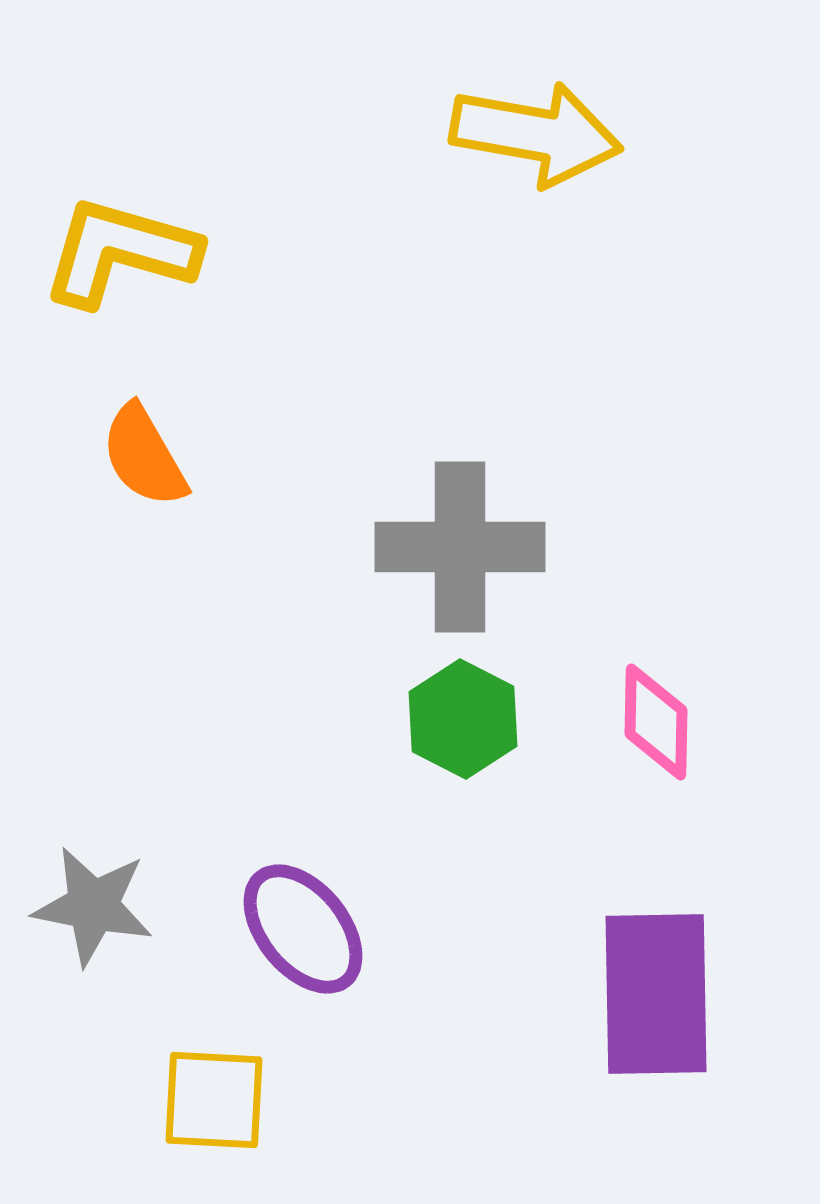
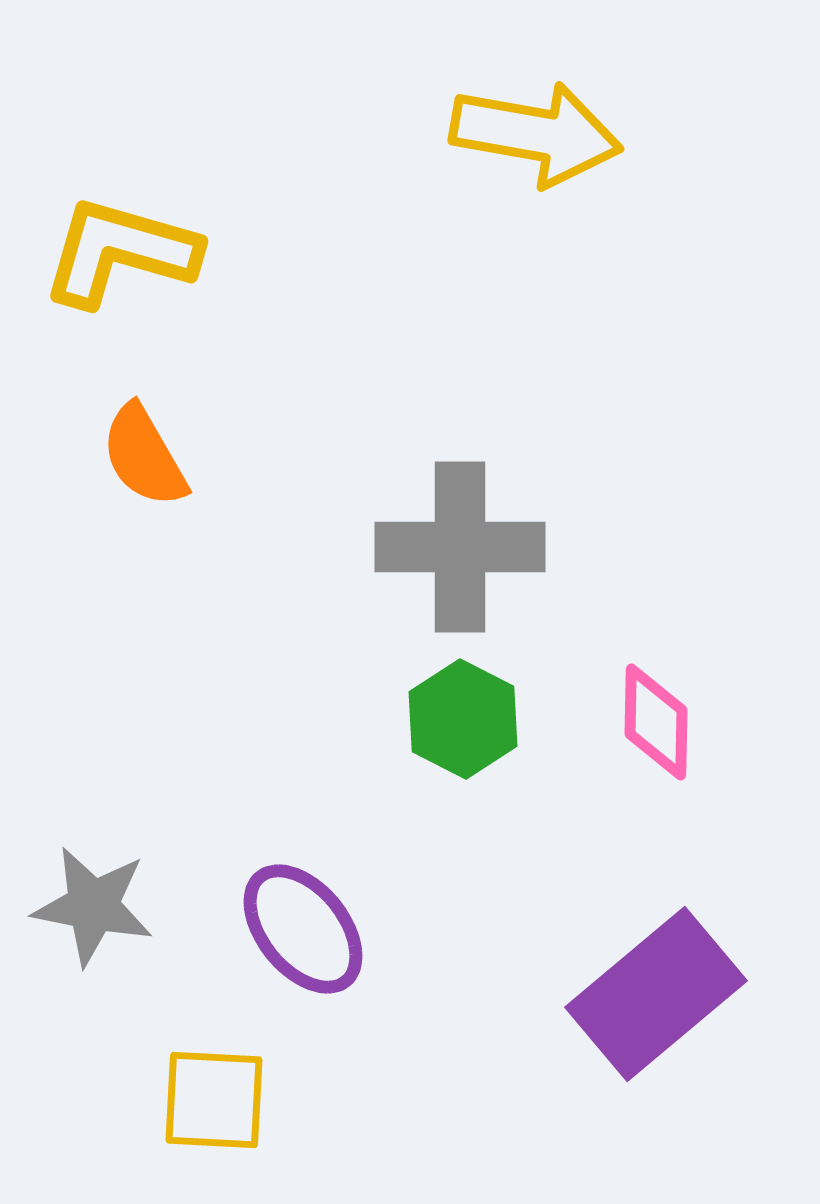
purple rectangle: rotated 51 degrees clockwise
